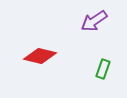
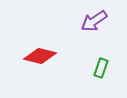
green rectangle: moved 2 px left, 1 px up
